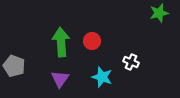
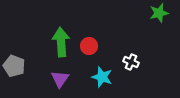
red circle: moved 3 px left, 5 px down
